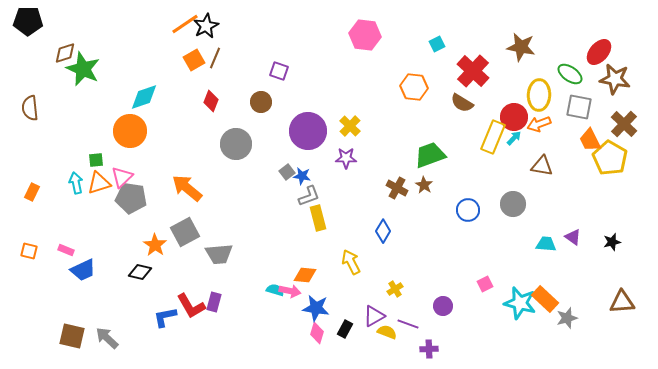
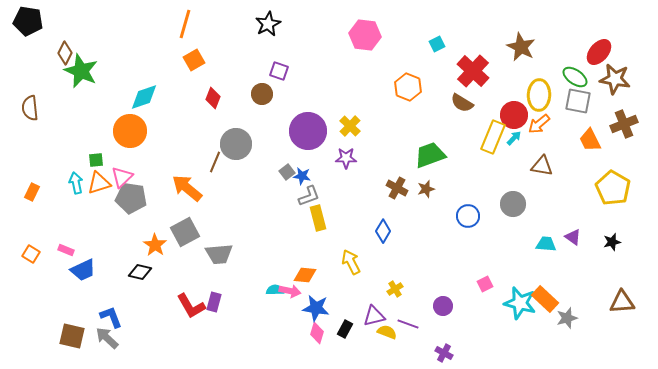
black pentagon at (28, 21): rotated 8 degrees clockwise
orange line at (185, 24): rotated 40 degrees counterclockwise
black star at (206, 26): moved 62 px right, 2 px up
brown star at (521, 47): rotated 16 degrees clockwise
brown diamond at (65, 53): rotated 45 degrees counterclockwise
brown line at (215, 58): moved 104 px down
green star at (83, 69): moved 2 px left, 2 px down
green ellipse at (570, 74): moved 5 px right, 3 px down
orange hexagon at (414, 87): moved 6 px left; rotated 16 degrees clockwise
red diamond at (211, 101): moved 2 px right, 3 px up
brown circle at (261, 102): moved 1 px right, 8 px up
gray square at (579, 107): moved 1 px left, 6 px up
red circle at (514, 117): moved 2 px up
orange arrow at (539, 124): rotated 20 degrees counterclockwise
brown cross at (624, 124): rotated 24 degrees clockwise
yellow pentagon at (610, 158): moved 3 px right, 30 px down
brown star at (424, 185): moved 2 px right, 4 px down; rotated 24 degrees clockwise
blue circle at (468, 210): moved 6 px down
orange square at (29, 251): moved 2 px right, 3 px down; rotated 18 degrees clockwise
cyan semicircle at (275, 290): rotated 18 degrees counterclockwise
purple triangle at (374, 316): rotated 15 degrees clockwise
blue L-shape at (165, 317): moved 54 px left; rotated 80 degrees clockwise
purple cross at (429, 349): moved 15 px right, 4 px down; rotated 30 degrees clockwise
